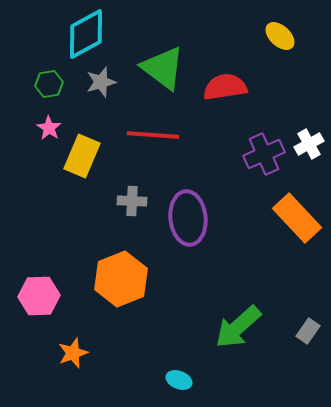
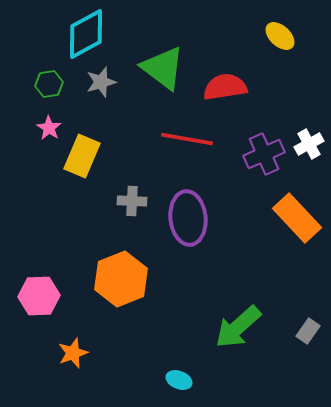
red line: moved 34 px right, 4 px down; rotated 6 degrees clockwise
